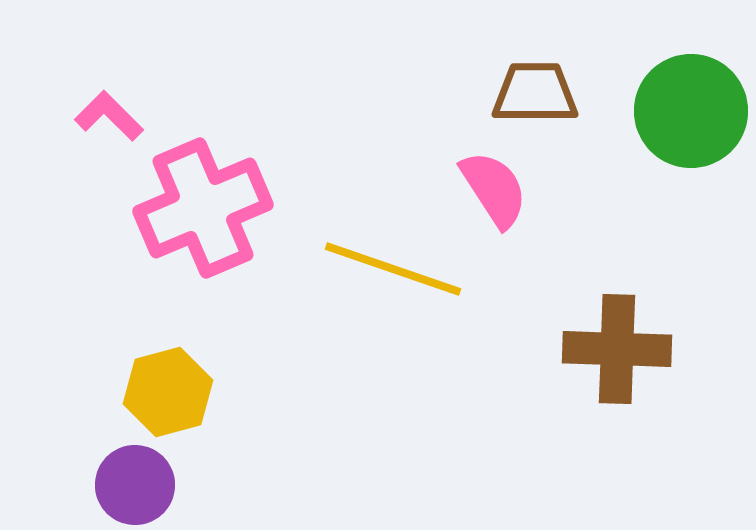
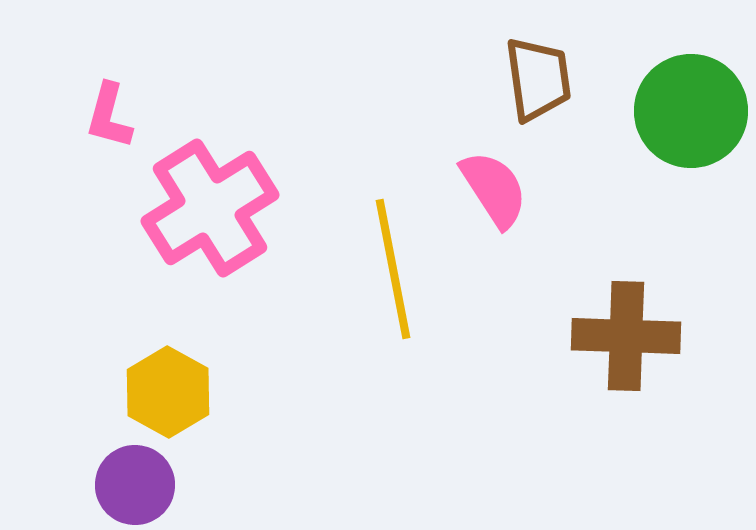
brown trapezoid: moved 3 px right, 14 px up; rotated 82 degrees clockwise
pink L-shape: rotated 120 degrees counterclockwise
pink cross: moved 7 px right; rotated 9 degrees counterclockwise
yellow line: rotated 60 degrees clockwise
brown cross: moved 9 px right, 13 px up
yellow hexagon: rotated 16 degrees counterclockwise
